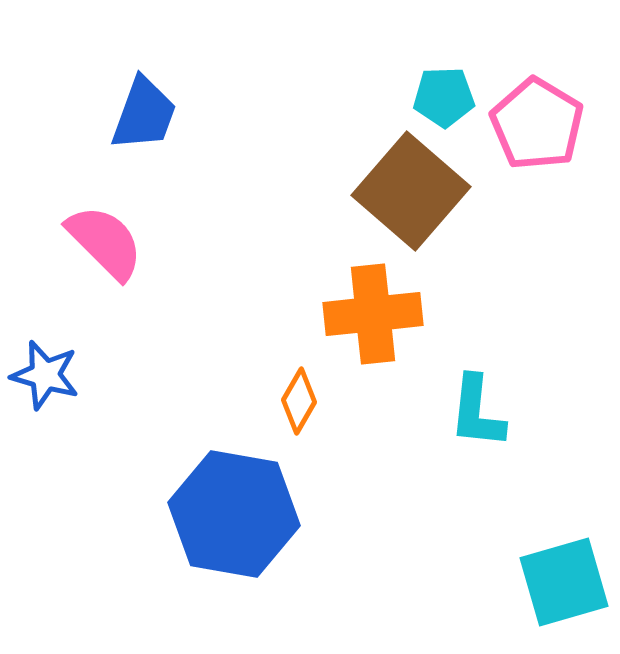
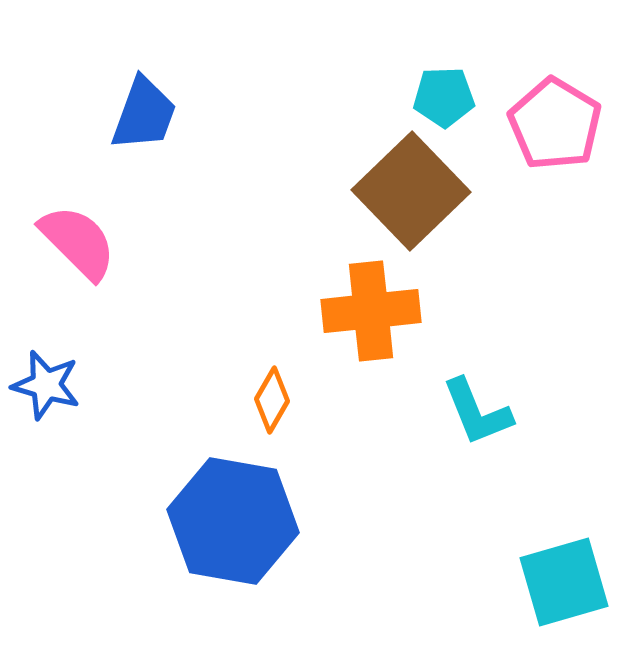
pink pentagon: moved 18 px right
brown square: rotated 5 degrees clockwise
pink semicircle: moved 27 px left
orange cross: moved 2 px left, 3 px up
blue star: moved 1 px right, 10 px down
orange diamond: moved 27 px left, 1 px up
cyan L-shape: rotated 28 degrees counterclockwise
blue hexagon: moved 1 px left, 7 px down
